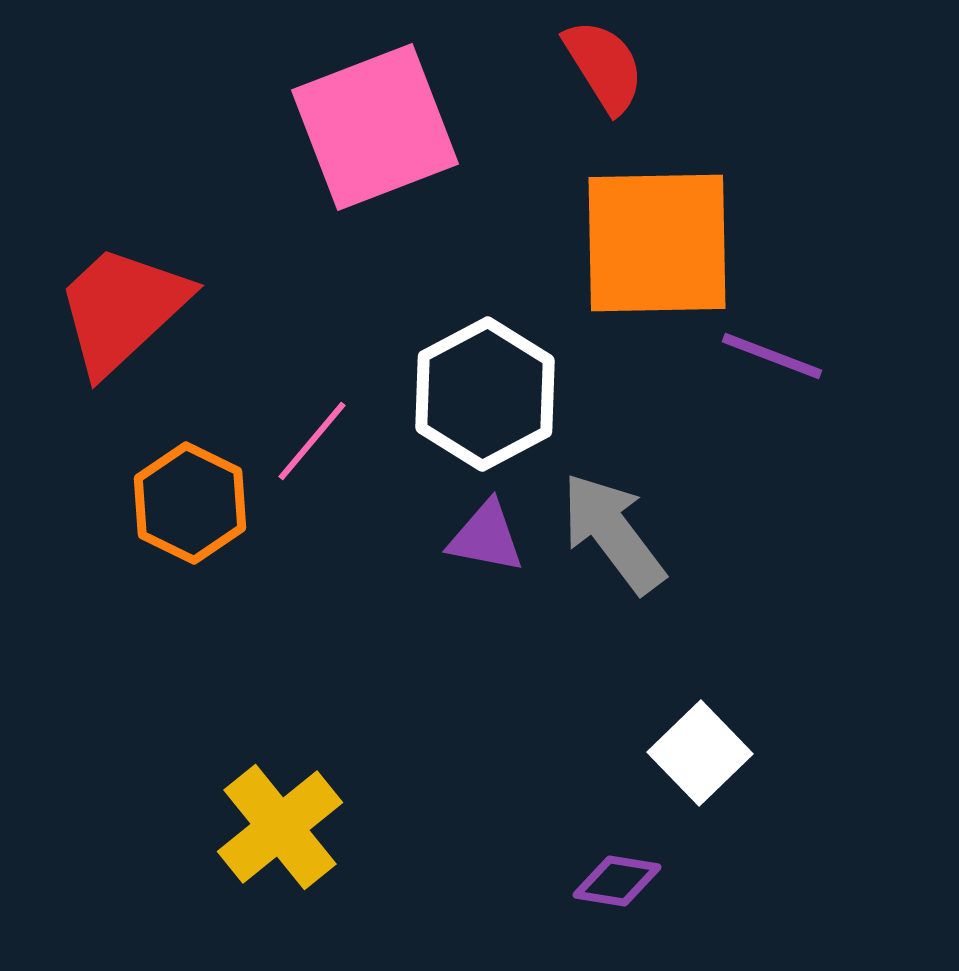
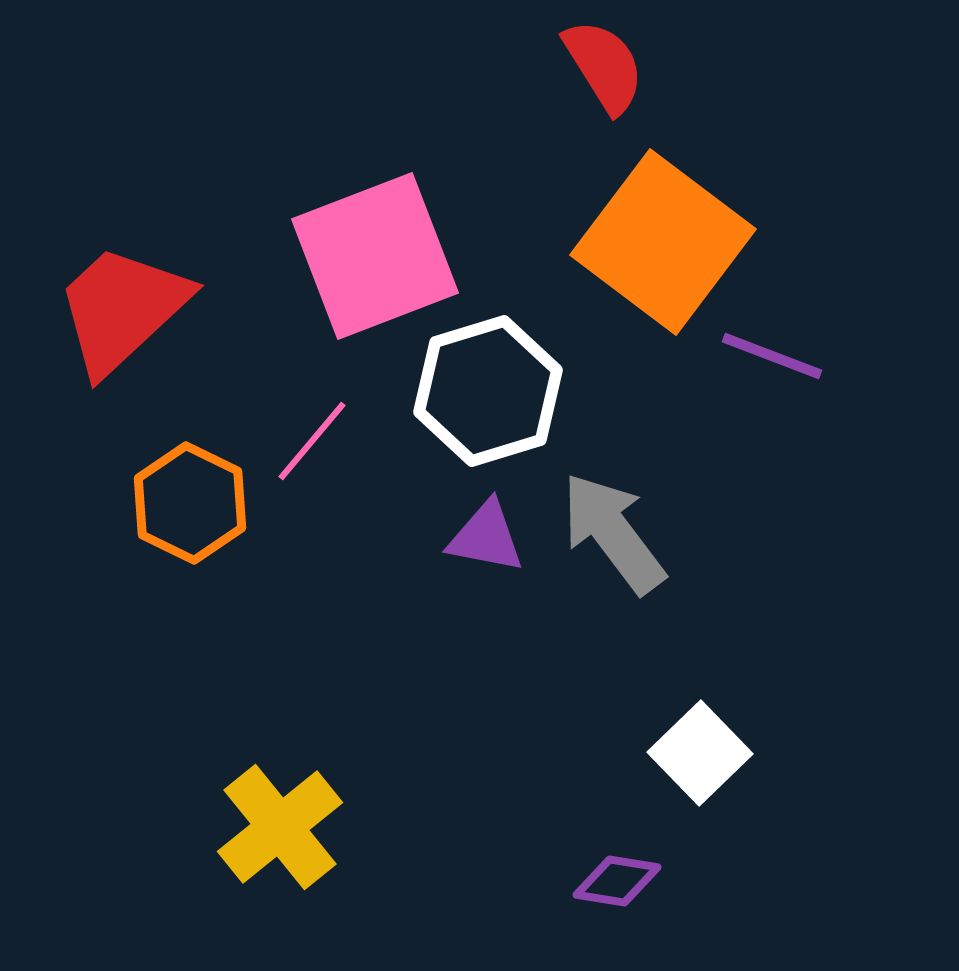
pink square: moved 129 px down
orange square: moved 6 px right, 1 px up; rotated 38 degrees clockwise
white hexagon: moved 3 px right, 3 px up; rotated 11 degrees clockwise
